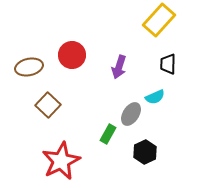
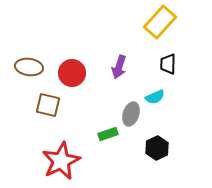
yellow rectangle: moved 1 px right, 2 px down
red circle: moved 18 px down
brown ellipse: rotated 20 degrees clockwise
brown square: rotated 30 degrees counterclockwise
gray ellipse: rotated 15 degrees counterclockwise
green rectangle: rotated 42 degrees clockwise
black hexagon: moved 12 px right, 4 px up
